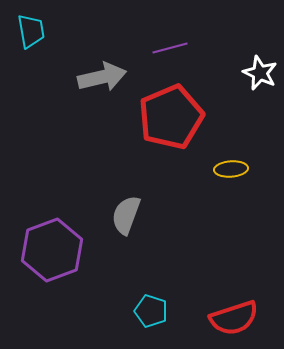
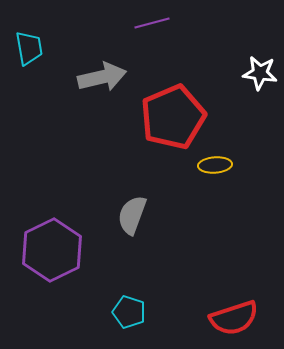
cyan trapezoid: moved 2 px left, 17 px down
purple line: moved 18 px left, 25 px up
white star: rotated 16 degrees counterclockwise
red pentagon: moved 2 px right
yellow ellipse: moved 16 px left, 4 px up
gray semicircle: moved 6 px right
purple hexagon: rotated 6 degrees counterclockwise
cyan pentagon: moved 22 px left, 1 px down
